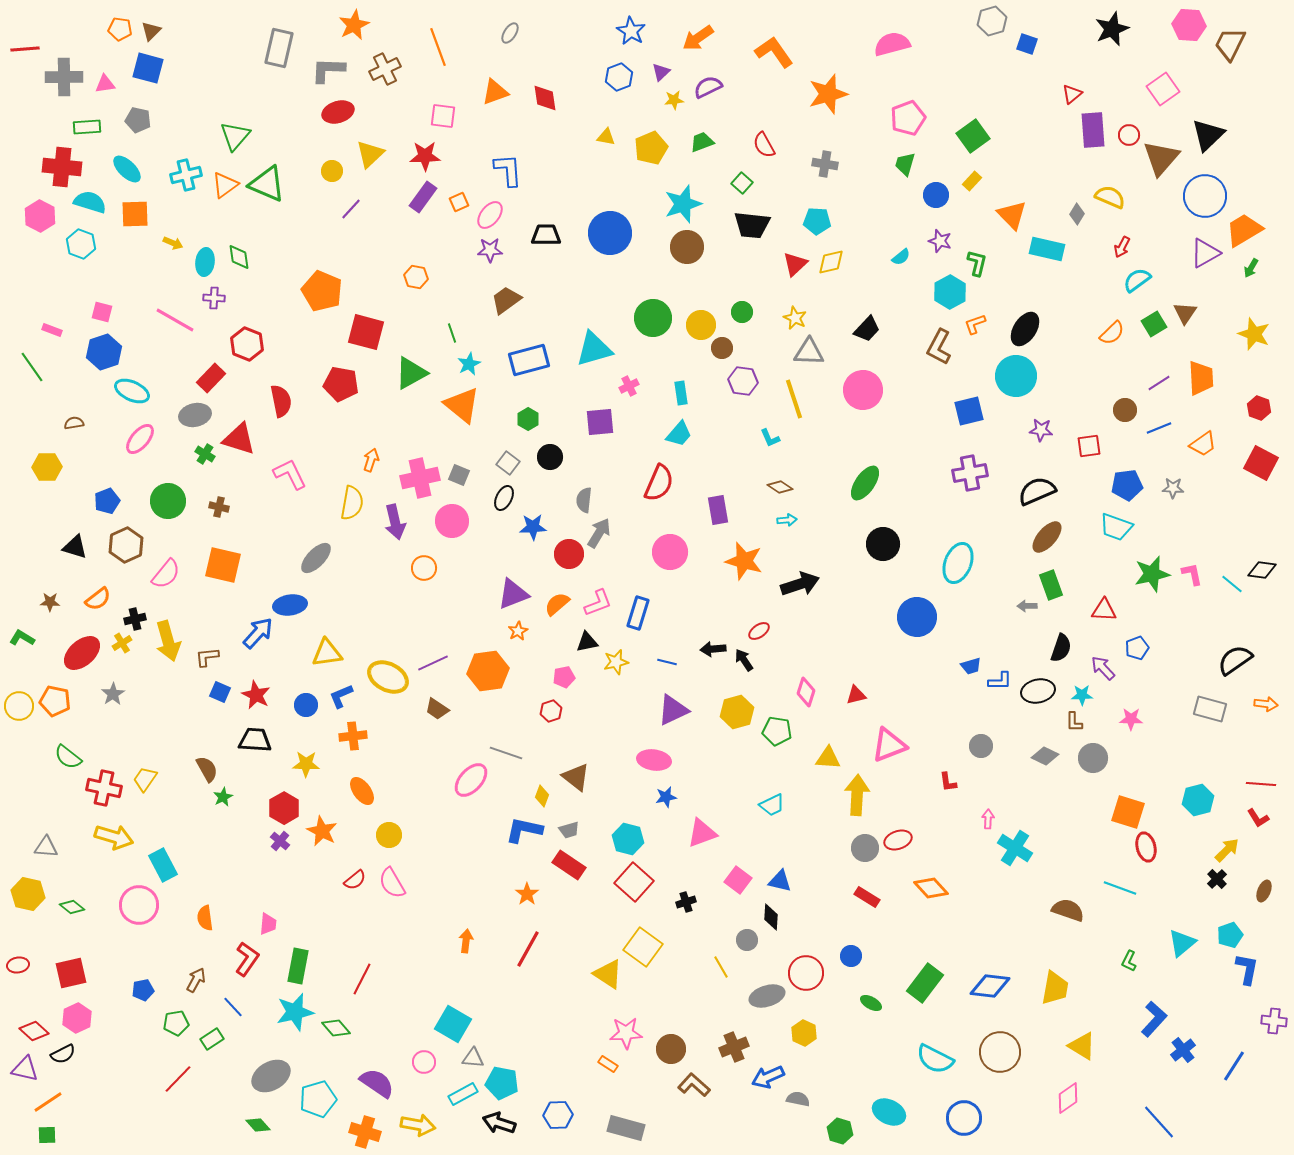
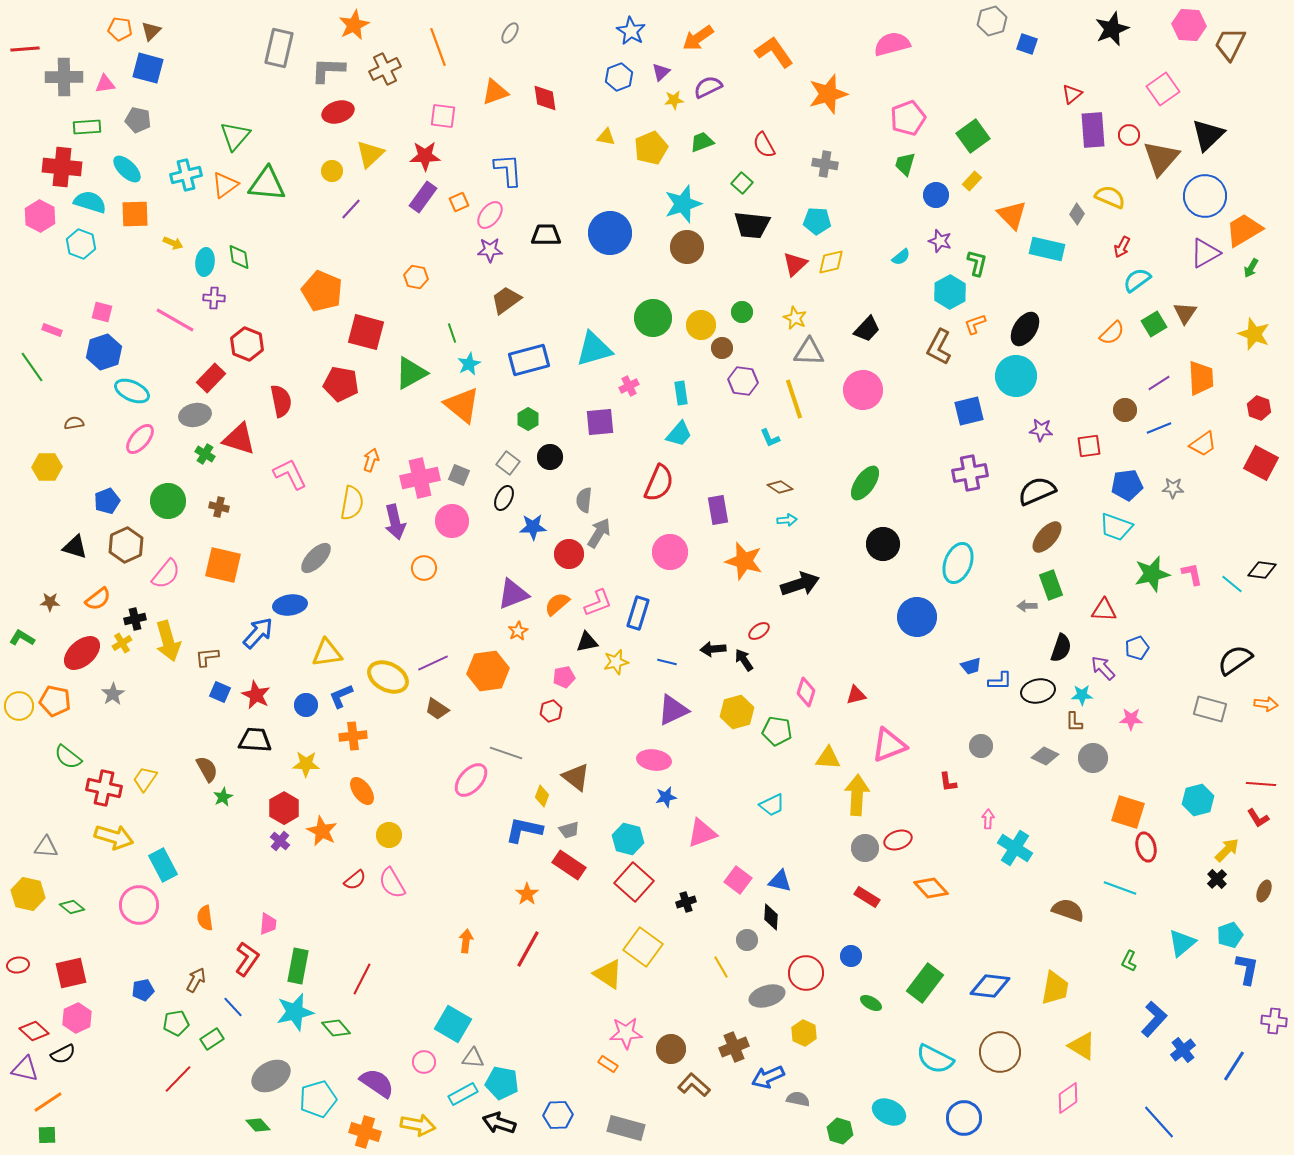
green triangle at (267, 184): rotated 18 degrees counterclockwise
